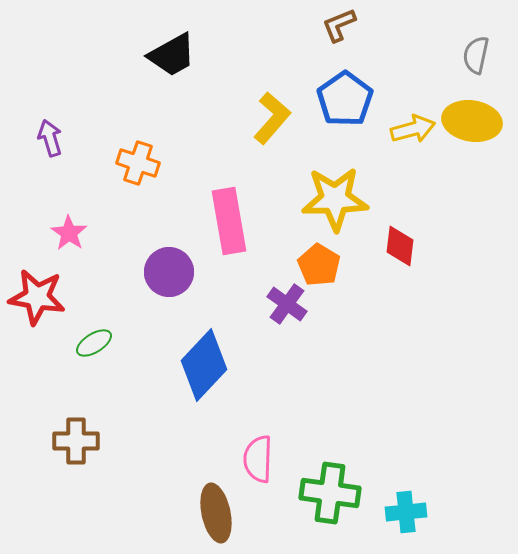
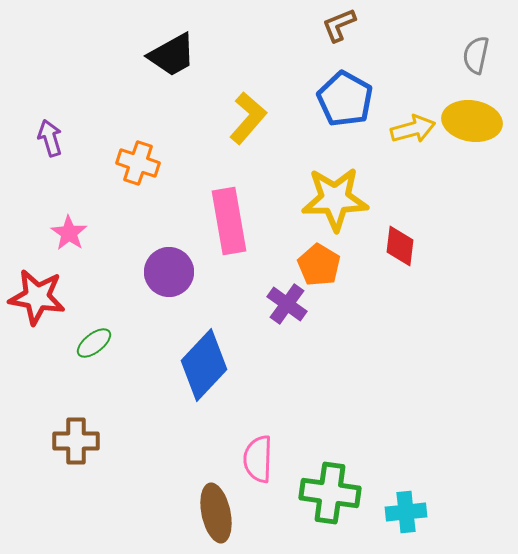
blue pentagon: rotated 8 degrees counterclockwise
yellow L-shape: moved 24 px left
green ellipse: rotated 6 degrees counterclockwise
